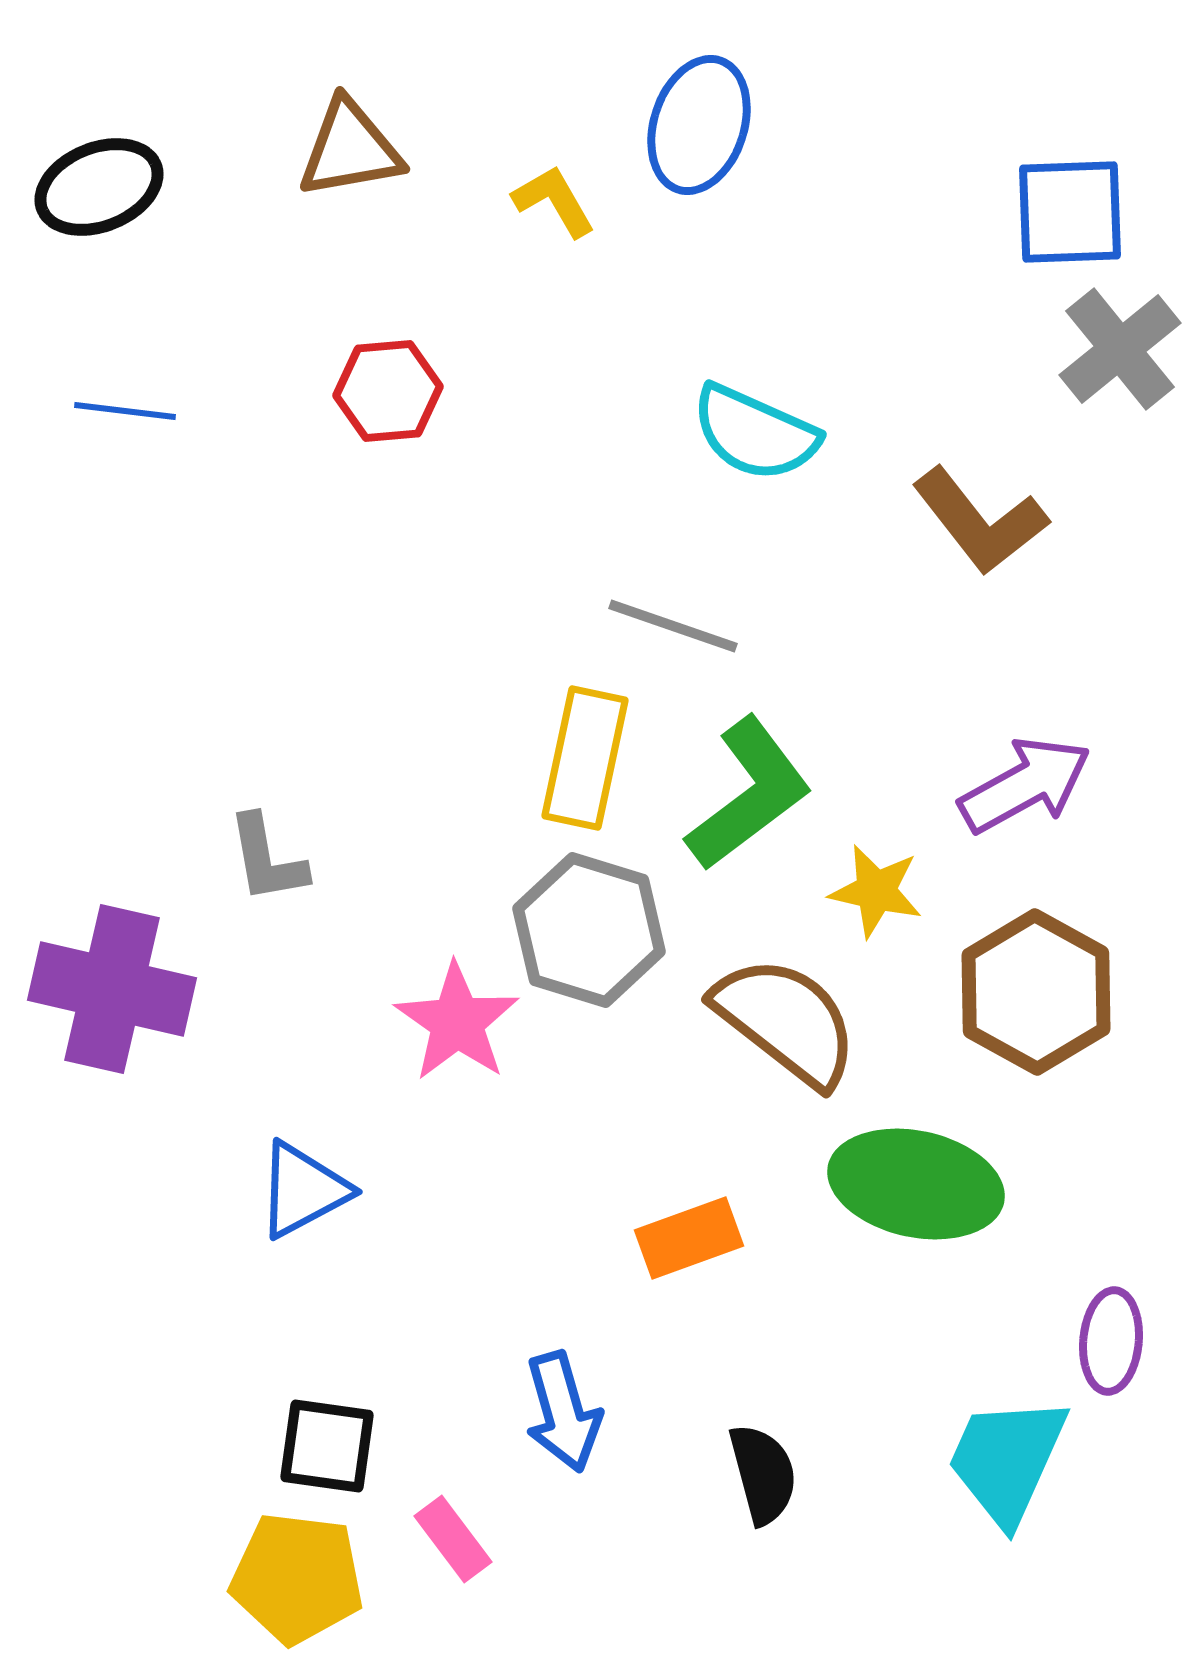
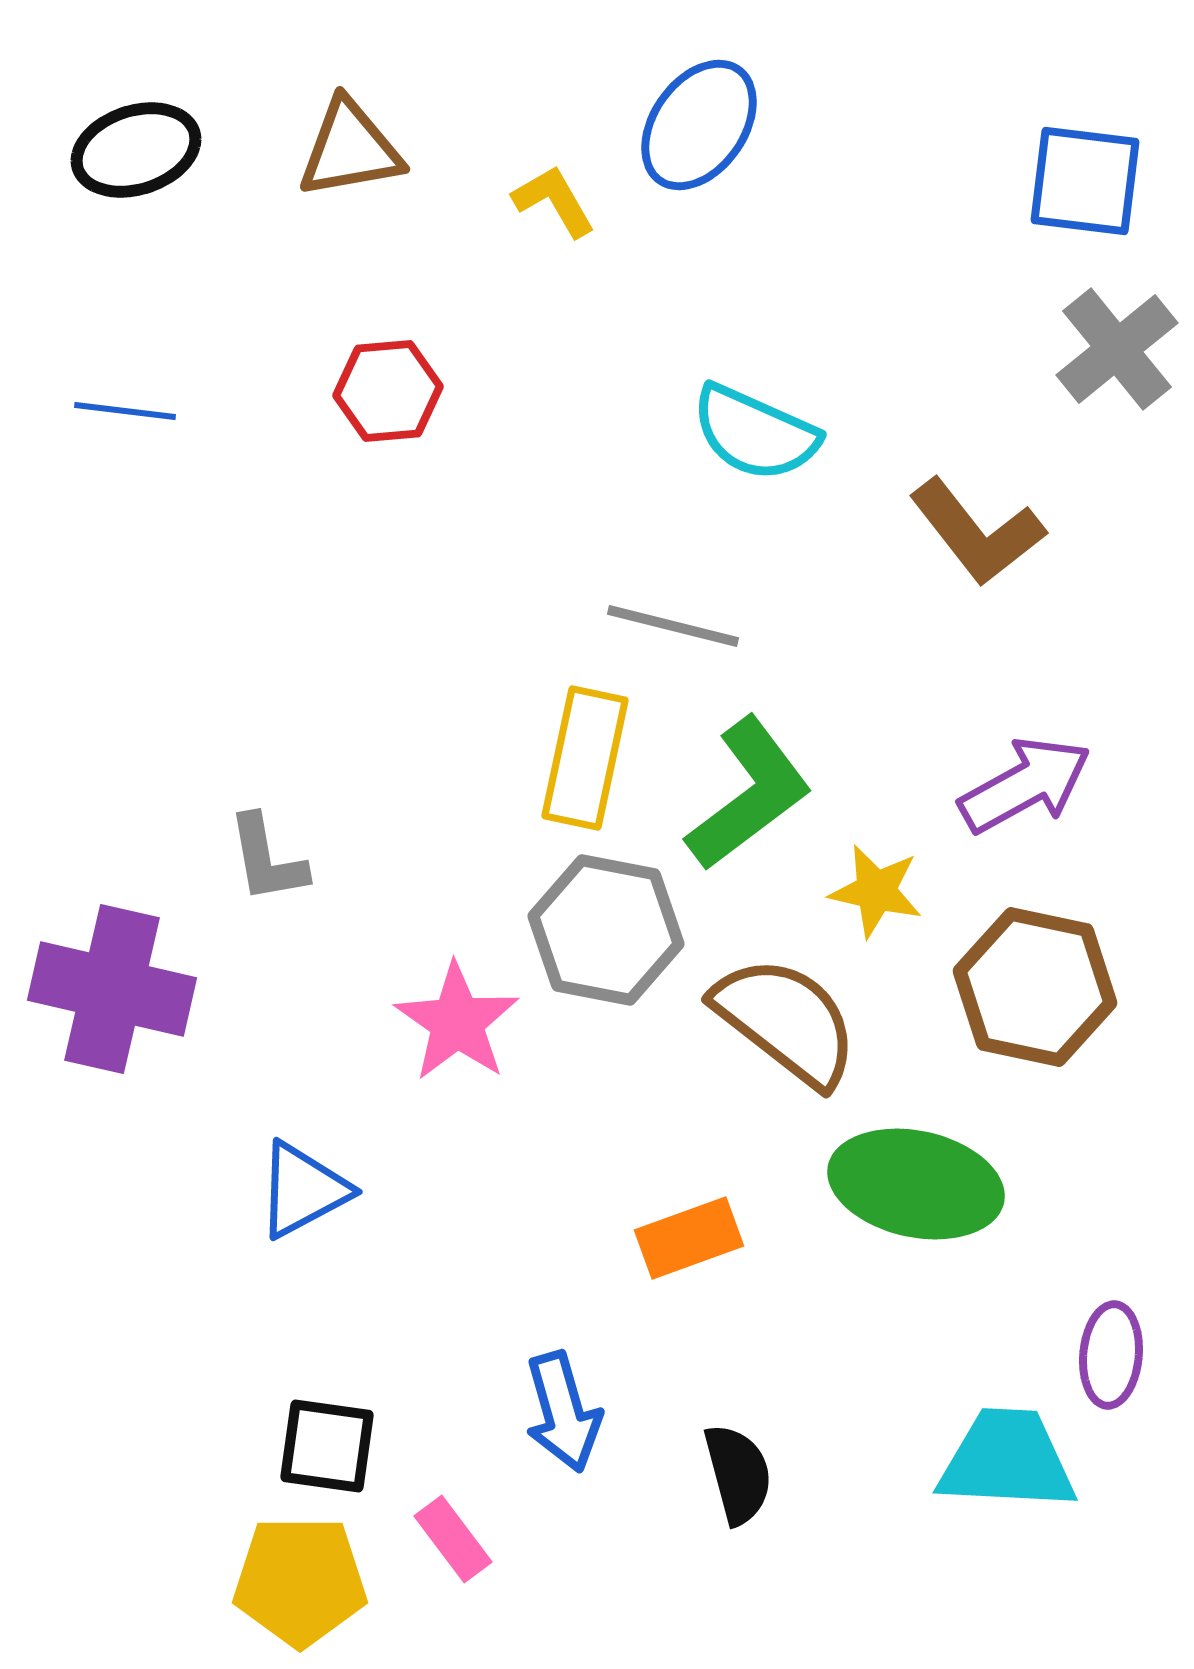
blue ellipse: rotated 17 degrees clockwise
black ellipse: moved 37 px right, 37 px up; rotated 4 degrees clockwise
blue square: moved 15 px right, 31 px up; rotated 9 degrees clockwise
gray cross: moved 3 px left
brown L-shape: moved 3 px left, 11 px down
gray line: rotated 5 degrees counterclockwise
gray hexagon: moved 17 px right; rotated 6 degrees counterclockwise
brown hexagon: moved 1 px left, 5 px up; rotated 17 degrees counterclockwise
purple ellipse: moved 14 px down
cyan trapezoid: rotated 69 degrees clockwise
black semicircle: moved 25 px left
yellow pentagon: moved 3 px right, 3 px down; rotated 7 degrees counterclockwise
